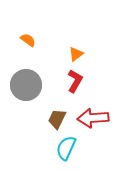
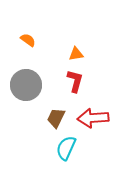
orange triangle: rotated 28 degrees clockwise
red L-shape: rotated 15 degrees counterclockwise
brown trapezoid: moved 1 px left, 1 px up
